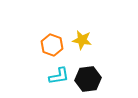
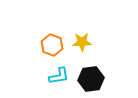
yellow star: moved 2 px down; rotated 12 degrees counterclockwise
black hexagon: moved 3 px right
